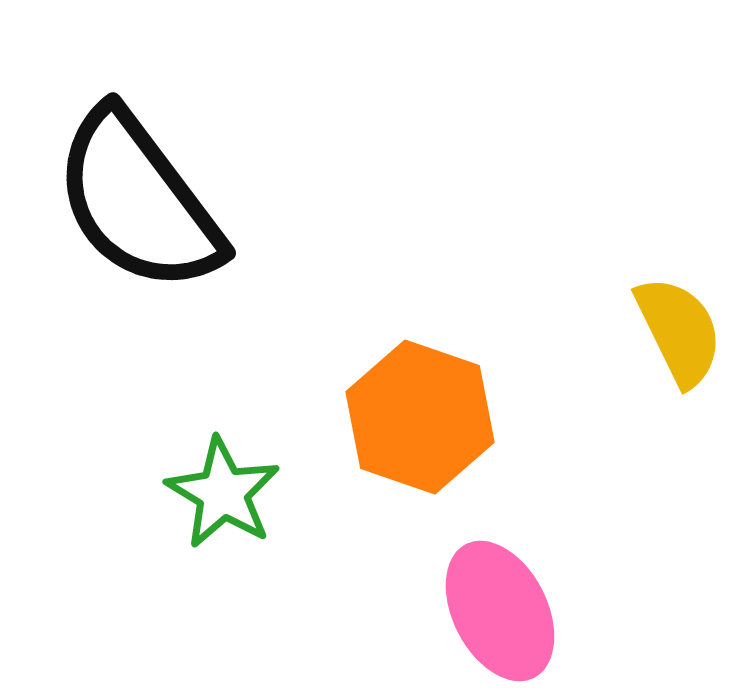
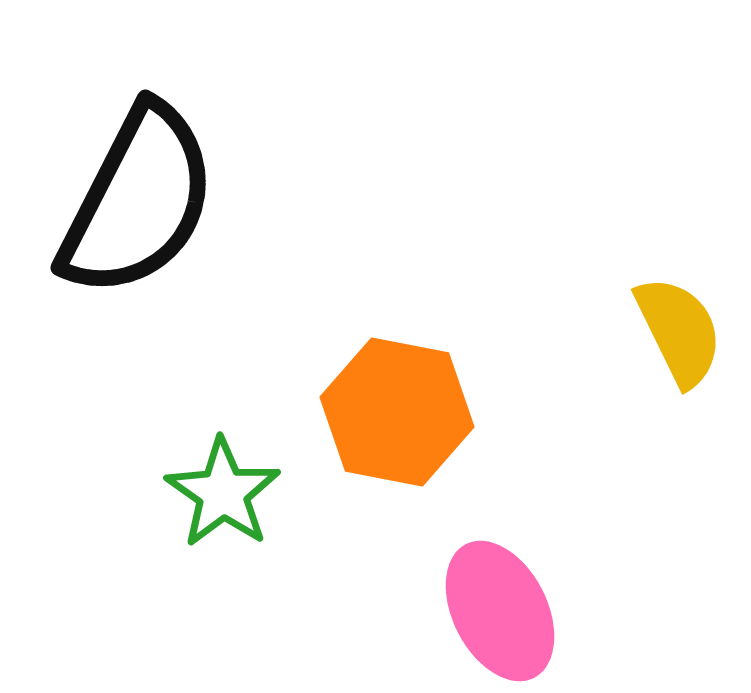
black semicircle: rotated 116 degrees counterclockwise
orange hexagon: moved 23 px left, 5 px up; rotated 8 degrees counterclockwise
green star: rotated 4 degrees clockwise
